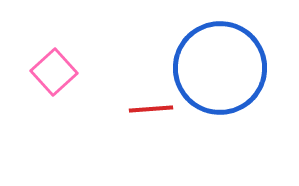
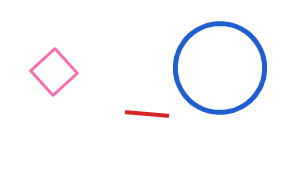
red line: moved 4 px left, 5 px down; rotated 9 degrees clockwise
